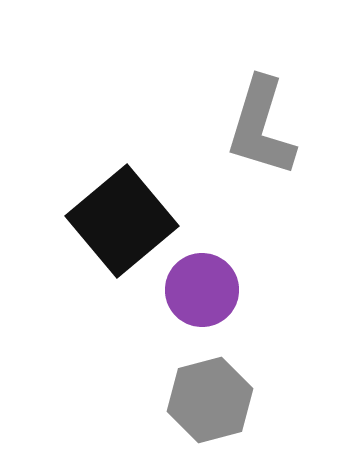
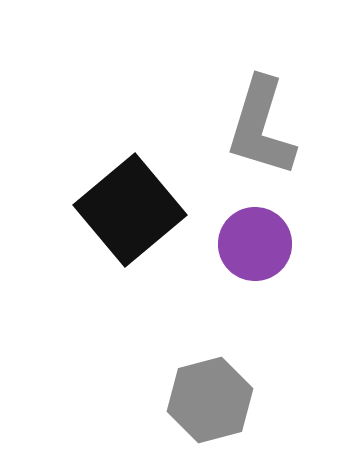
black square: moved 8 px right, 11 px up
purple circle: moved 53 px right, 46 px up
